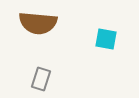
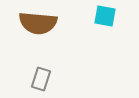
cyan square: moved 1 px left, 23 px up
